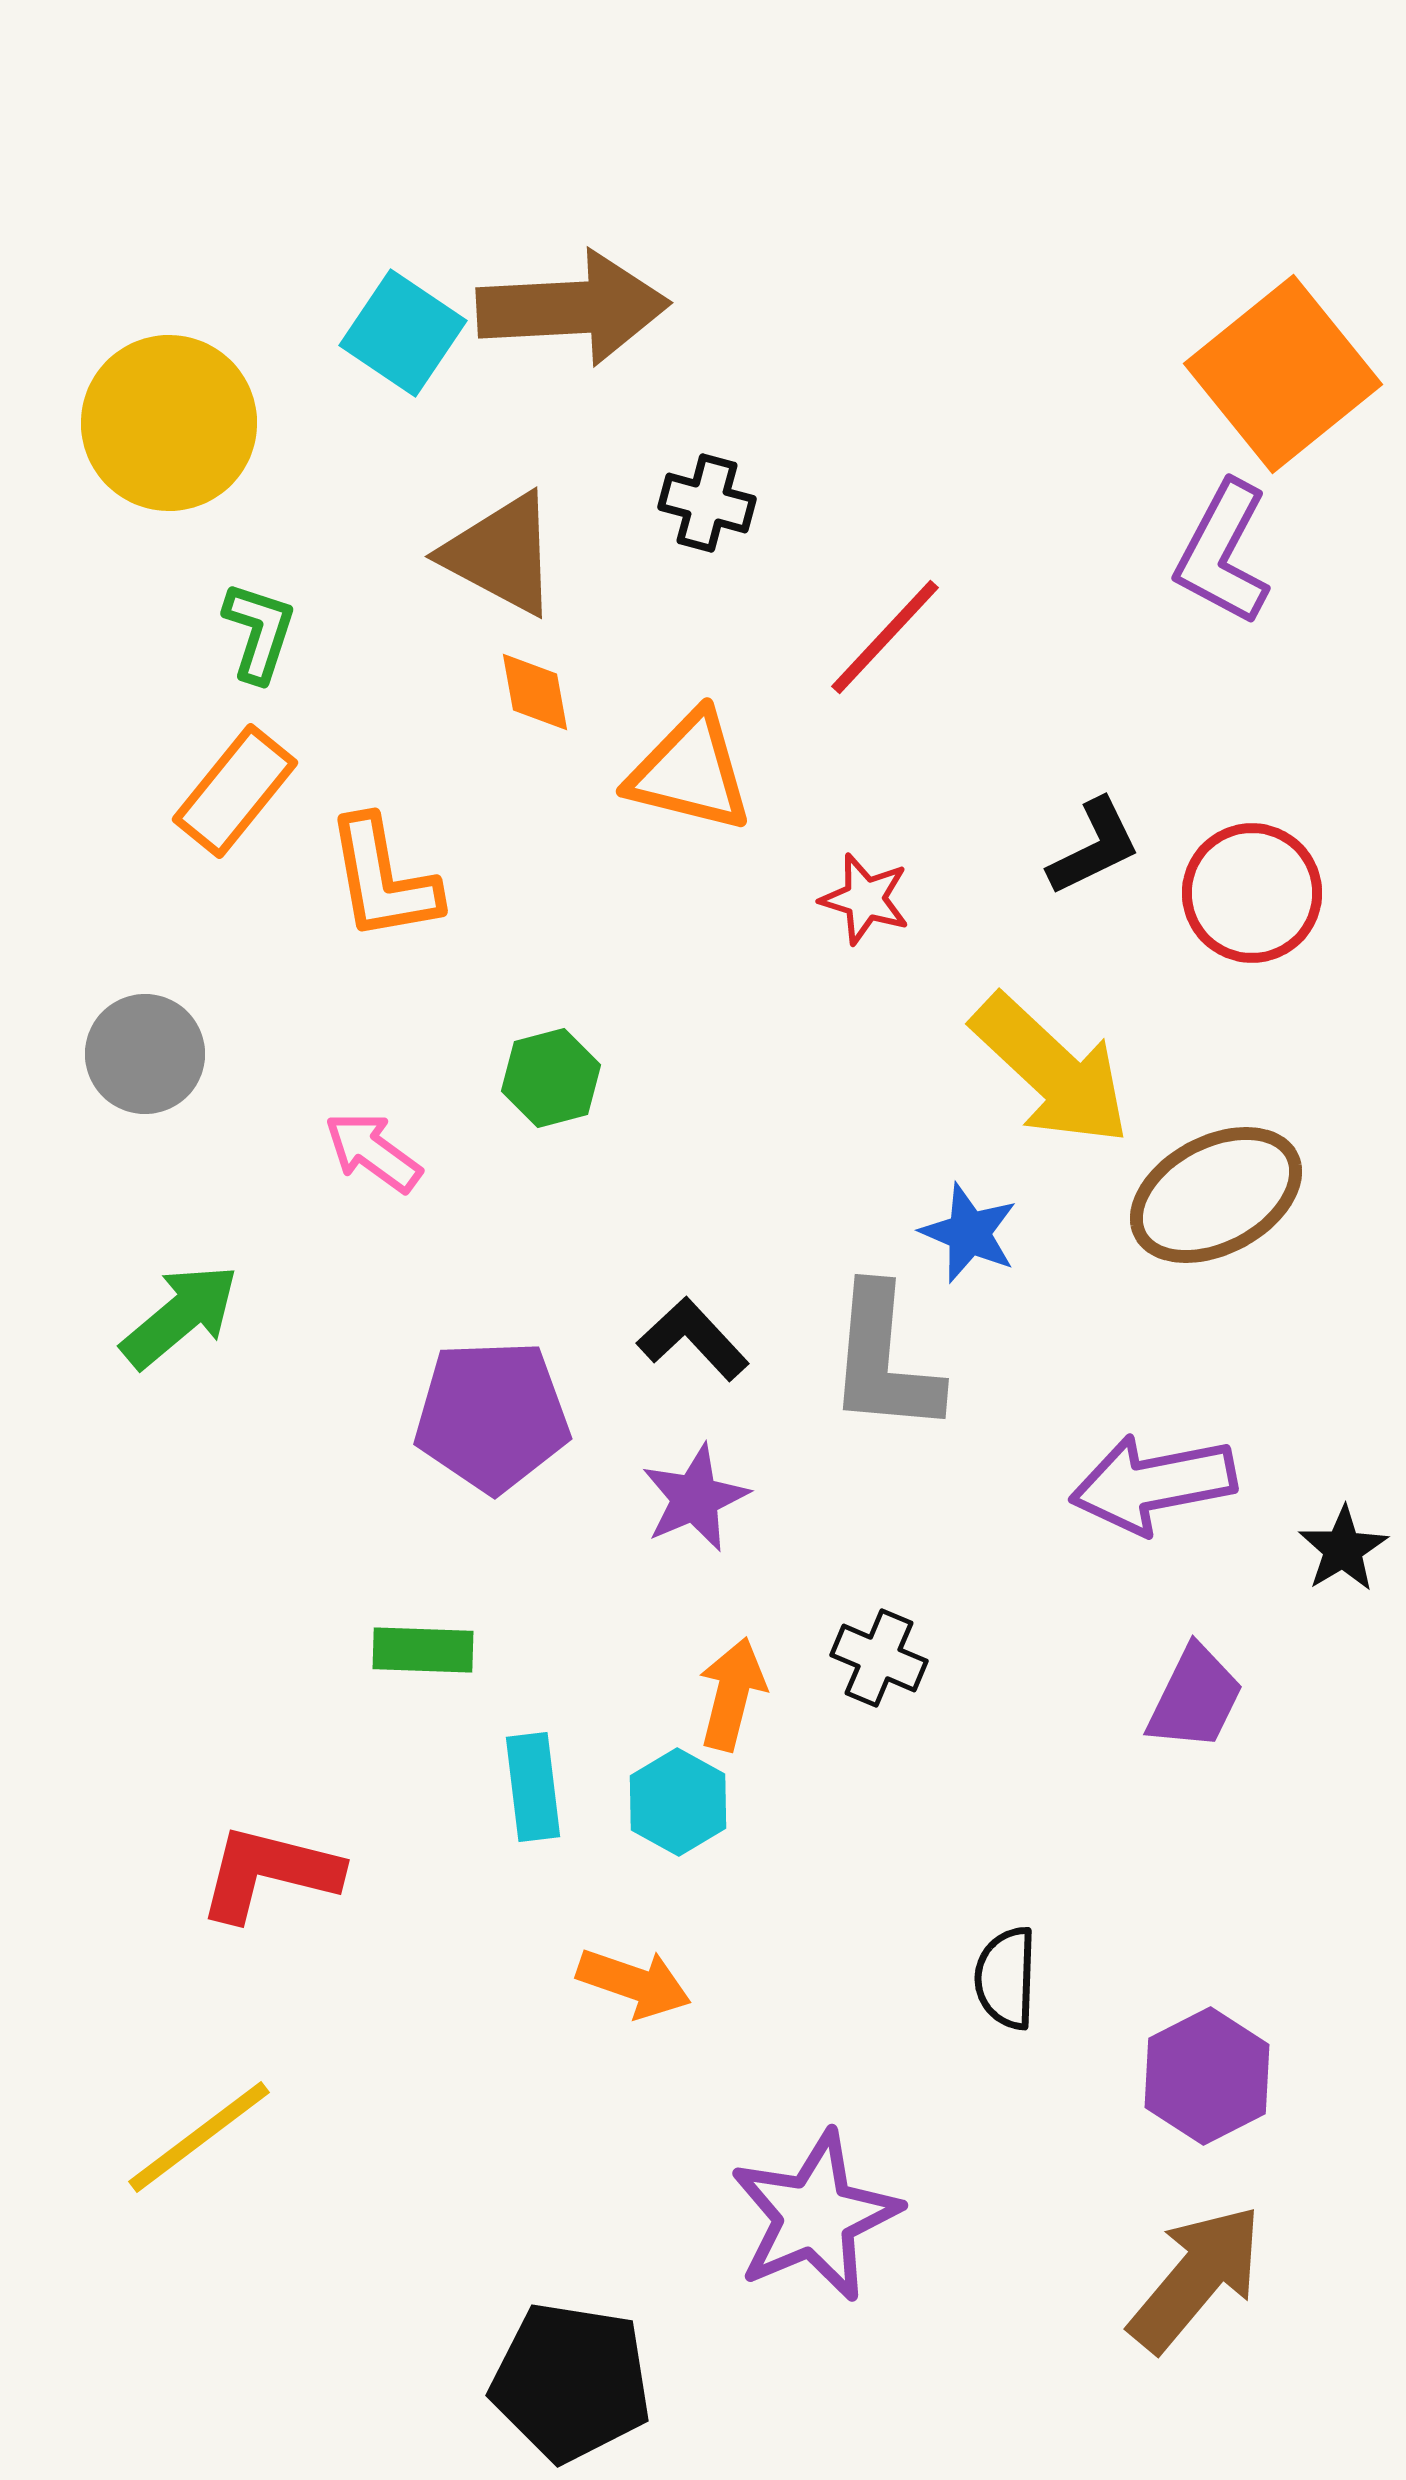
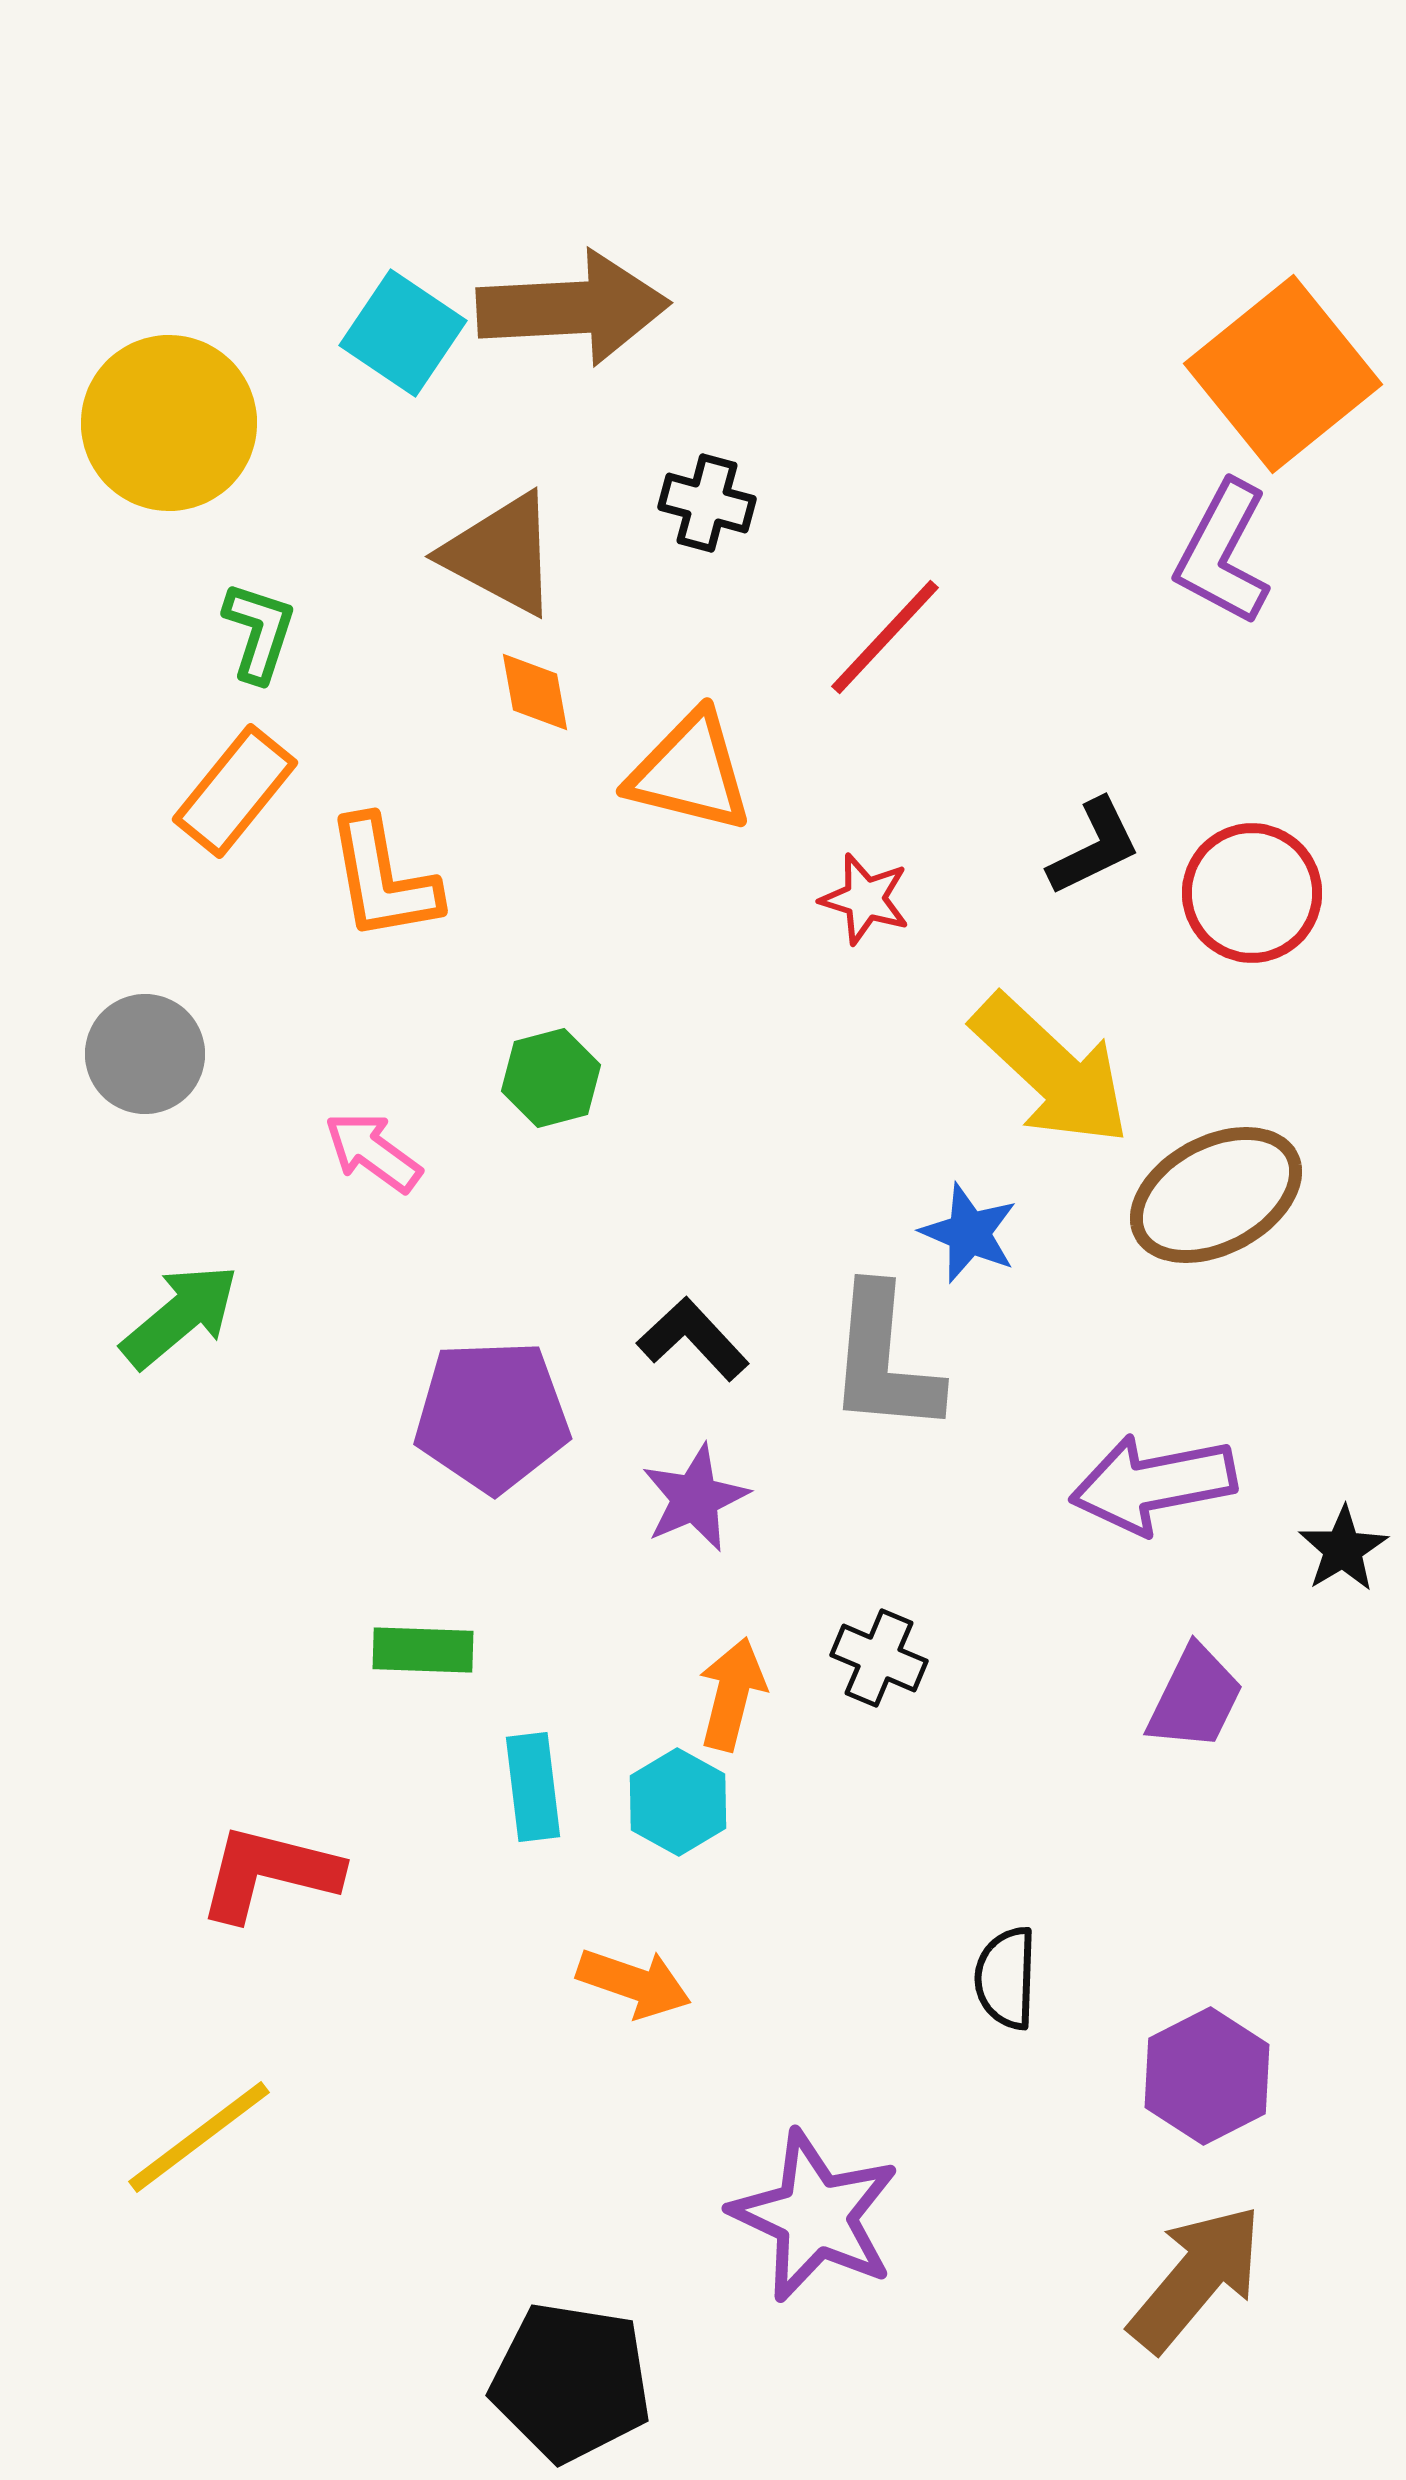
purple star at (815, 2216): rotated 24 degrees counterclockwise
